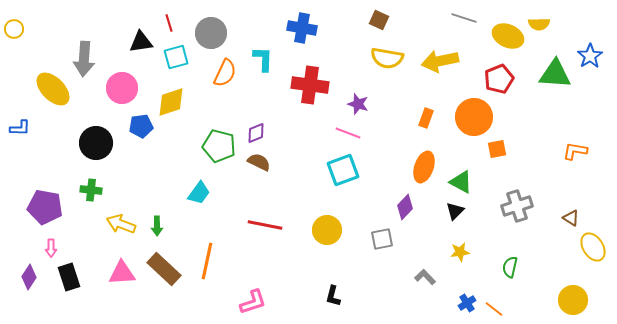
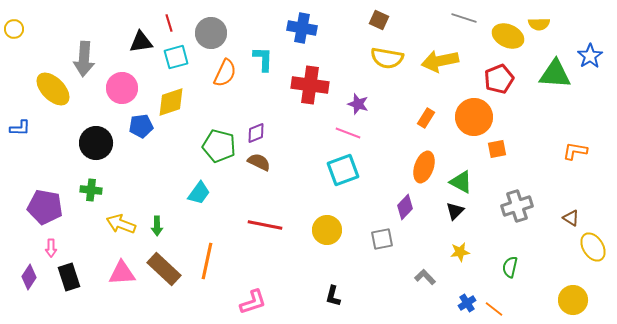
orange rectangle at (426, 118): rotated 12 degrees clockwise
